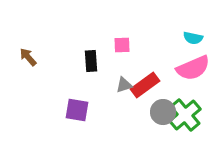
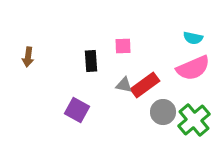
pink square: moved 1 px right, 1 px down
brown arrow: rotated 132 degrees counterclockwise
gray triangle: rotated 30 degrees clockwise
purple square: rotated 20 degrees clockwise
green cross: moved 9 px right, 5 px down
